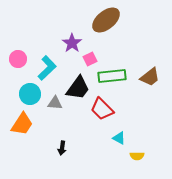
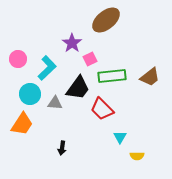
cyan triangle: moved 1 px right, 1 px up; rotated 32 degrees clockwise
